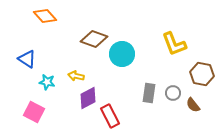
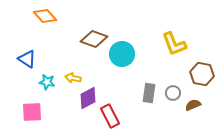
yellow arrow: moved 3 px left, 2 px down
brown semicircle: rotated 105 degrees clockwise
pink square: moved 2 px left; rotated 30 degrees counterclockwise
